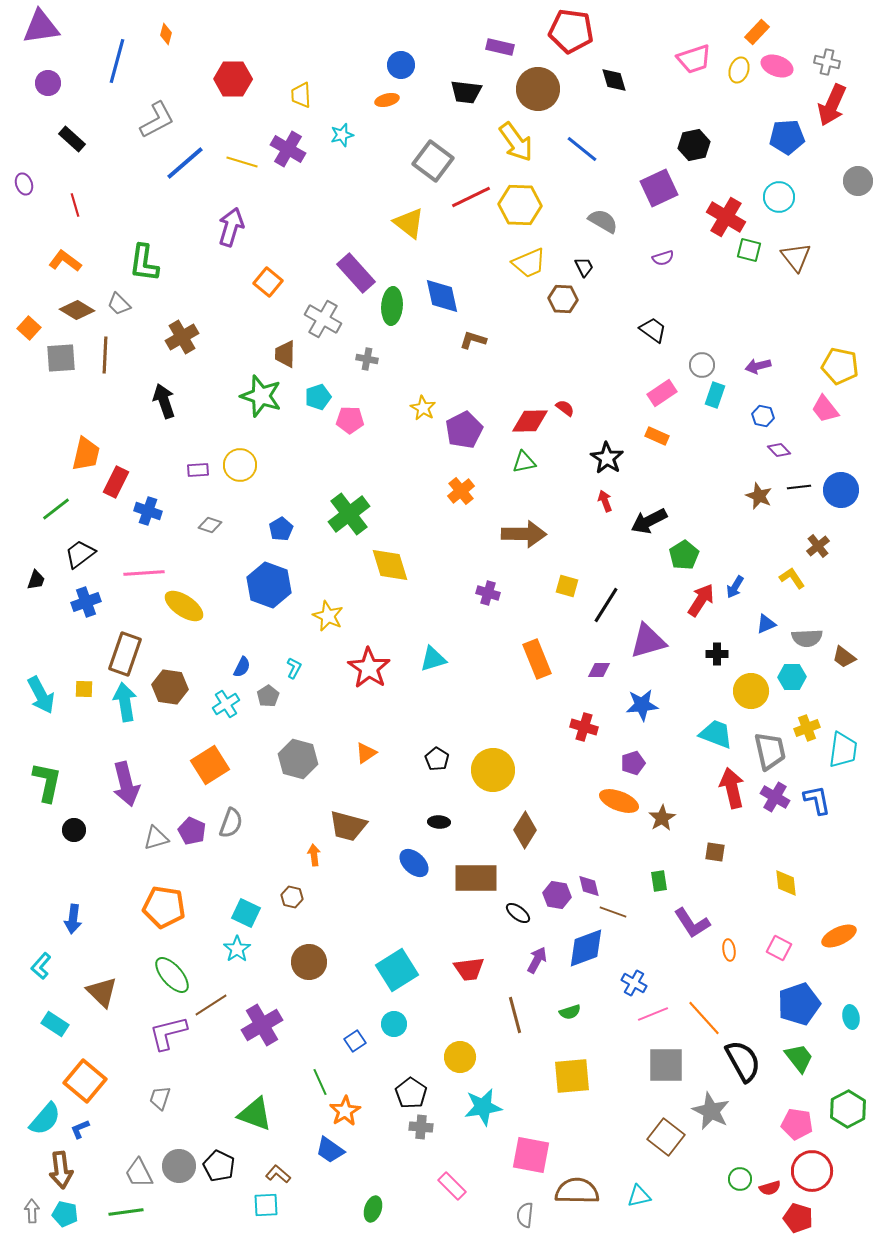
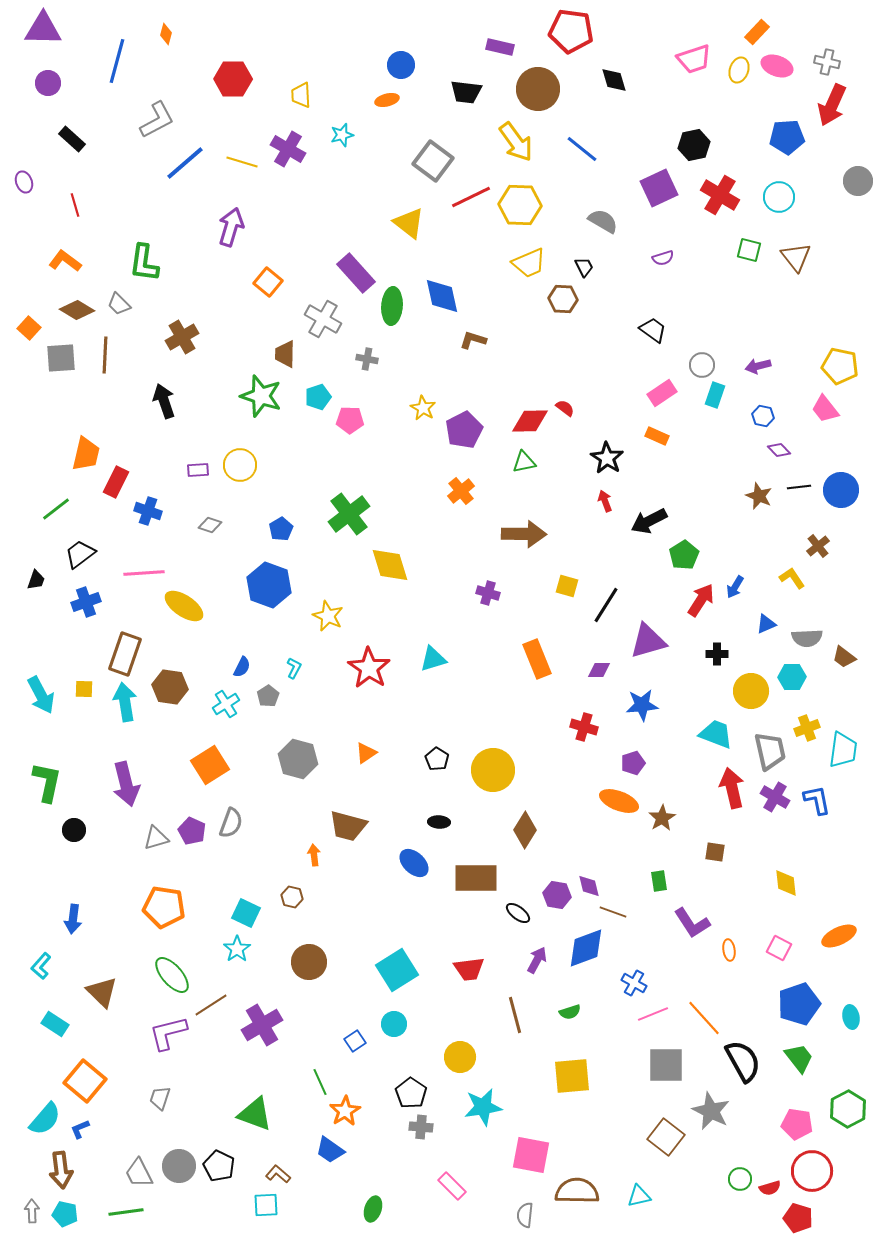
purple triangle at (41, 27): moved 2 px right, 2 px down; rotated 9 degrees clockwise
purple ellipse at (24, 184): moved 2 px up
red cross at (726, 217): moved 6 px left, 22 px up
